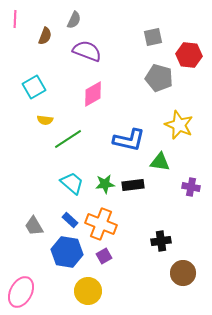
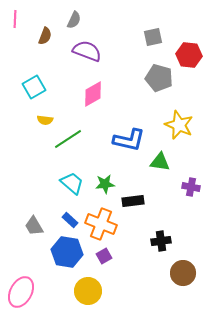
black rectangle: moved 16 px down
